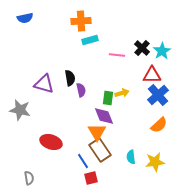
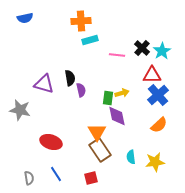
purple diamond: moved 13 px right; rotated 10 degrees clockwise
blue line: moved 27 px left, 13 px down
